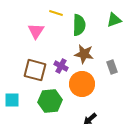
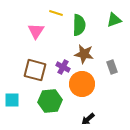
purple cross: moved 2 px right, 1 px down
black arrow: moved 2 px left
